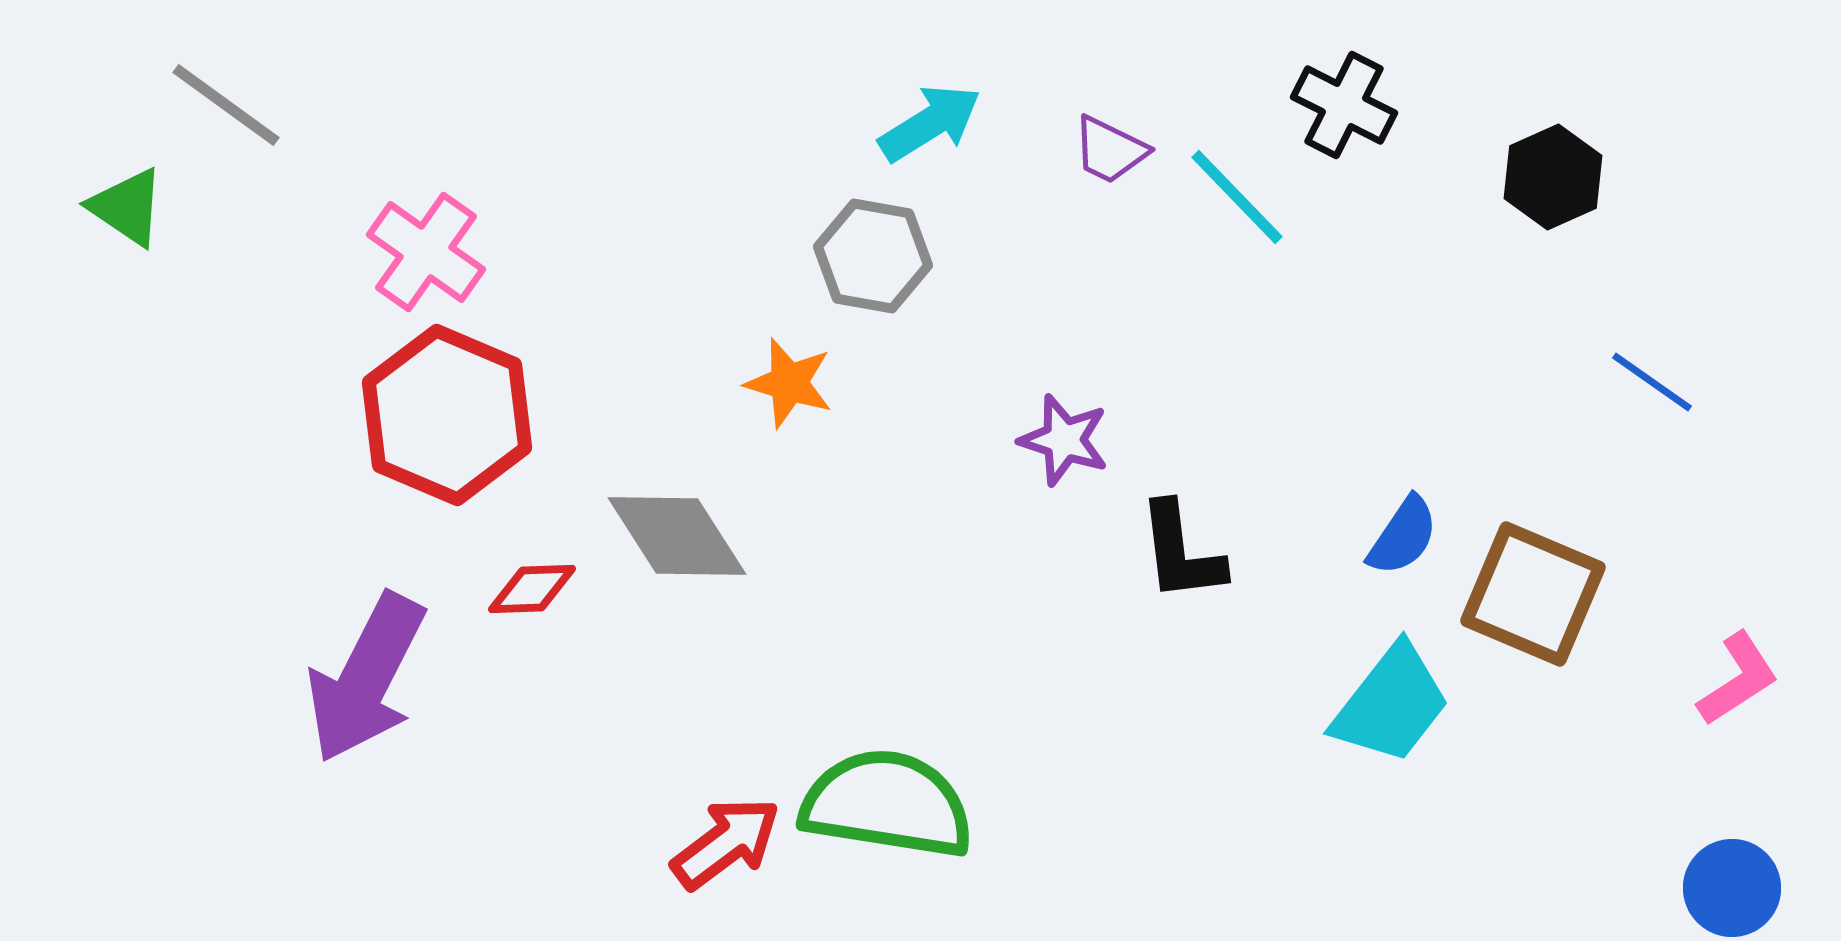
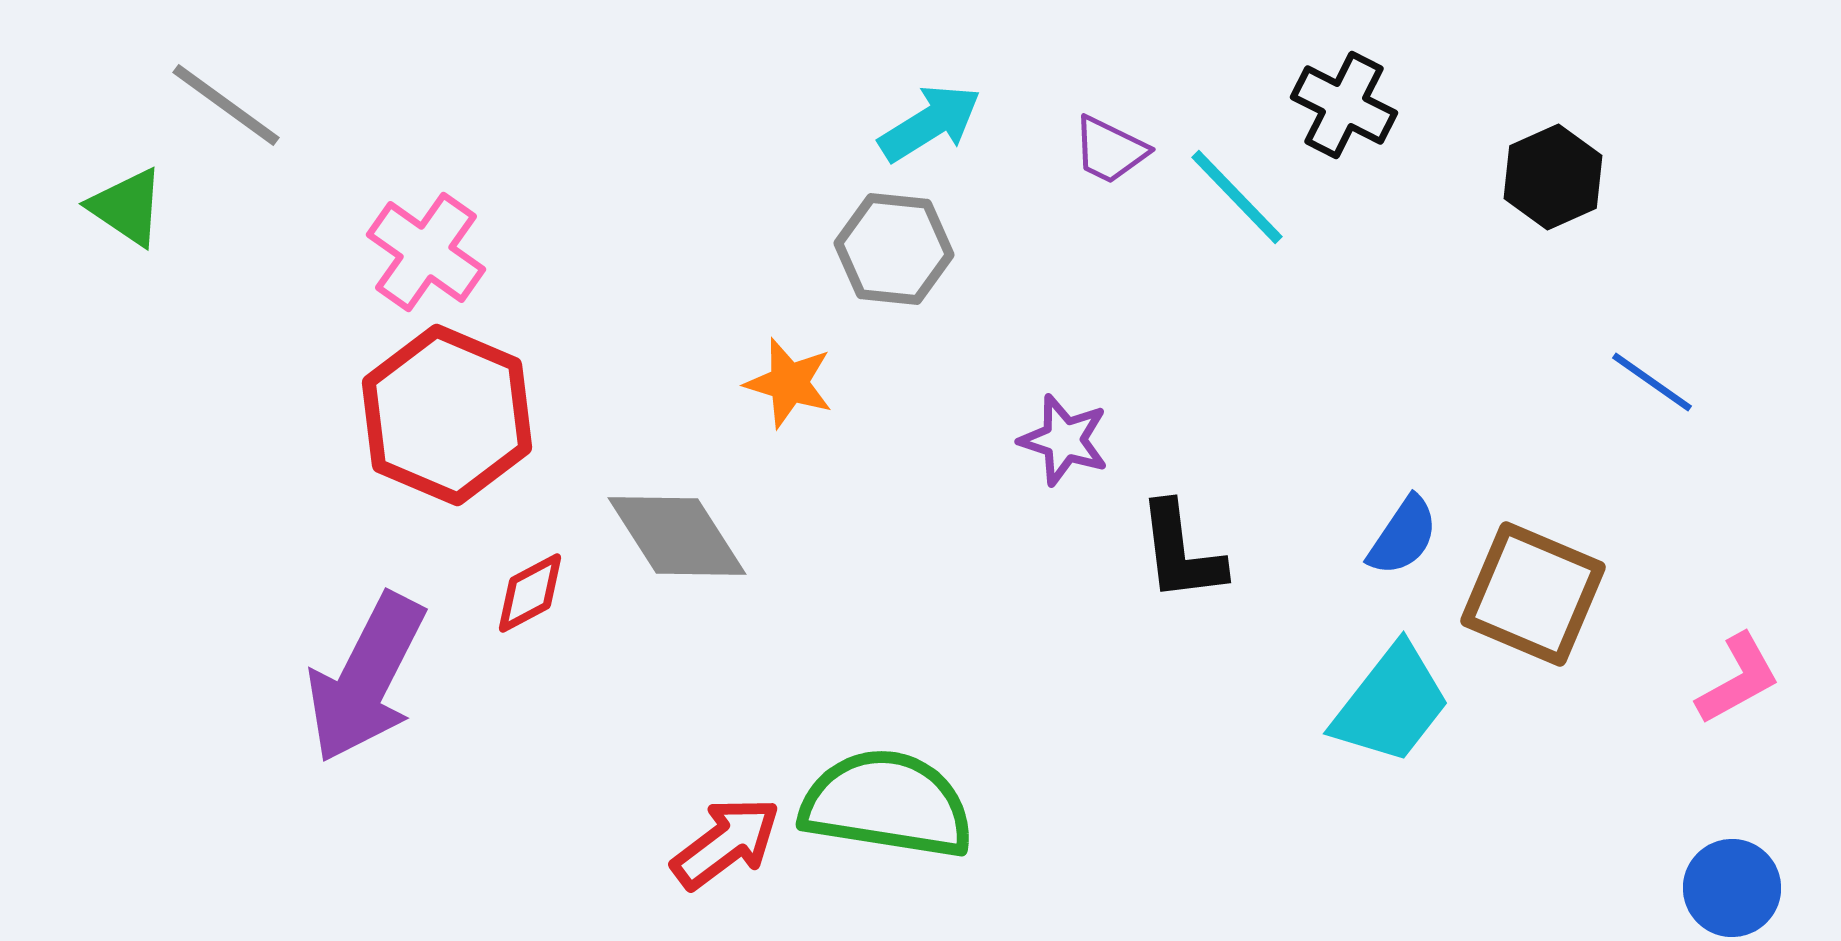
gray hexagon: moved 21 px right, 7 px up; rotated 4 degrees counterclockwise
red diamond: moved 2 px left, 4 px down; rotated 26 degrees counterclockwise
pink L-shape: rotated 4 degrees clockwise
